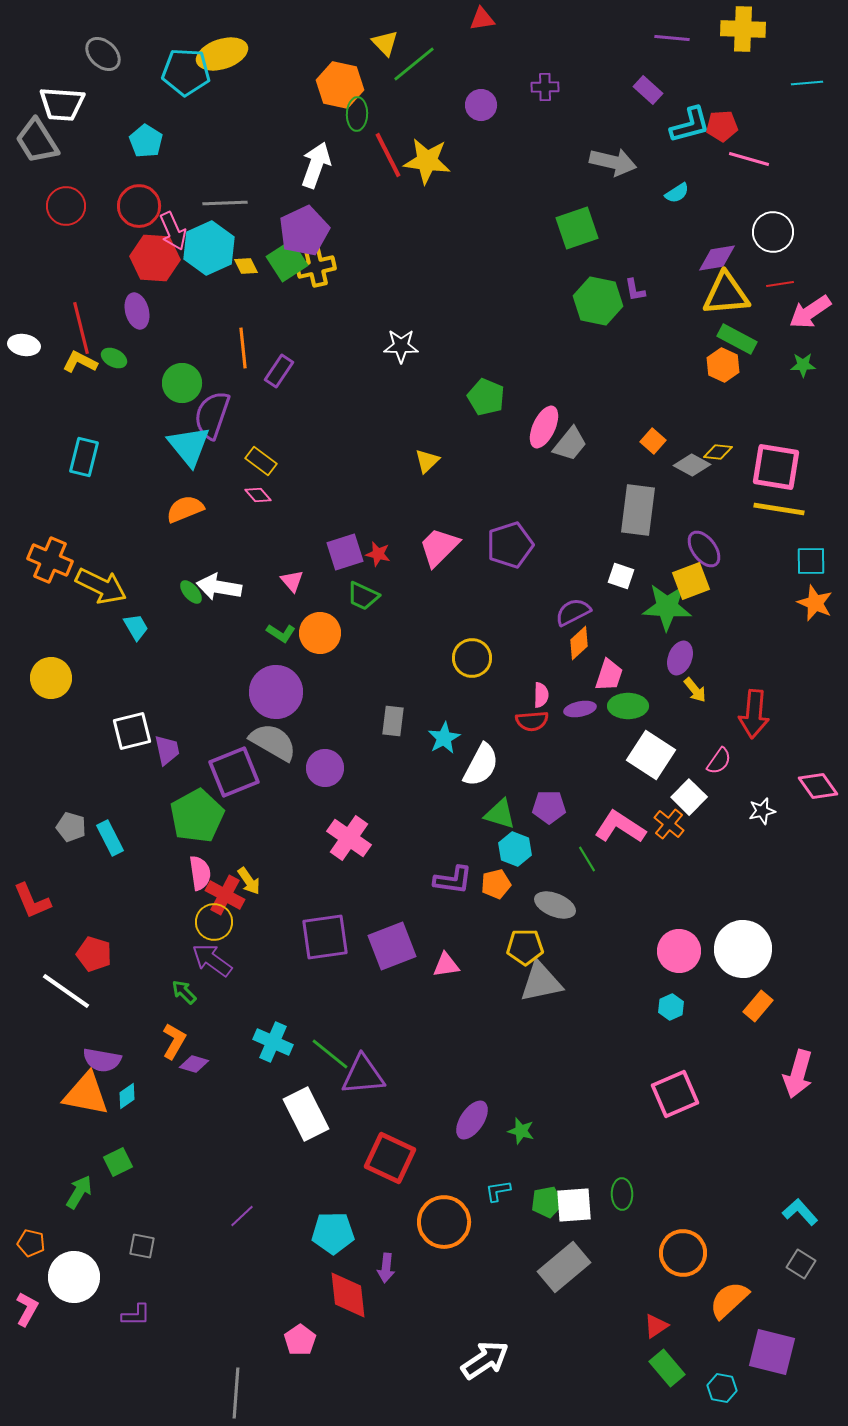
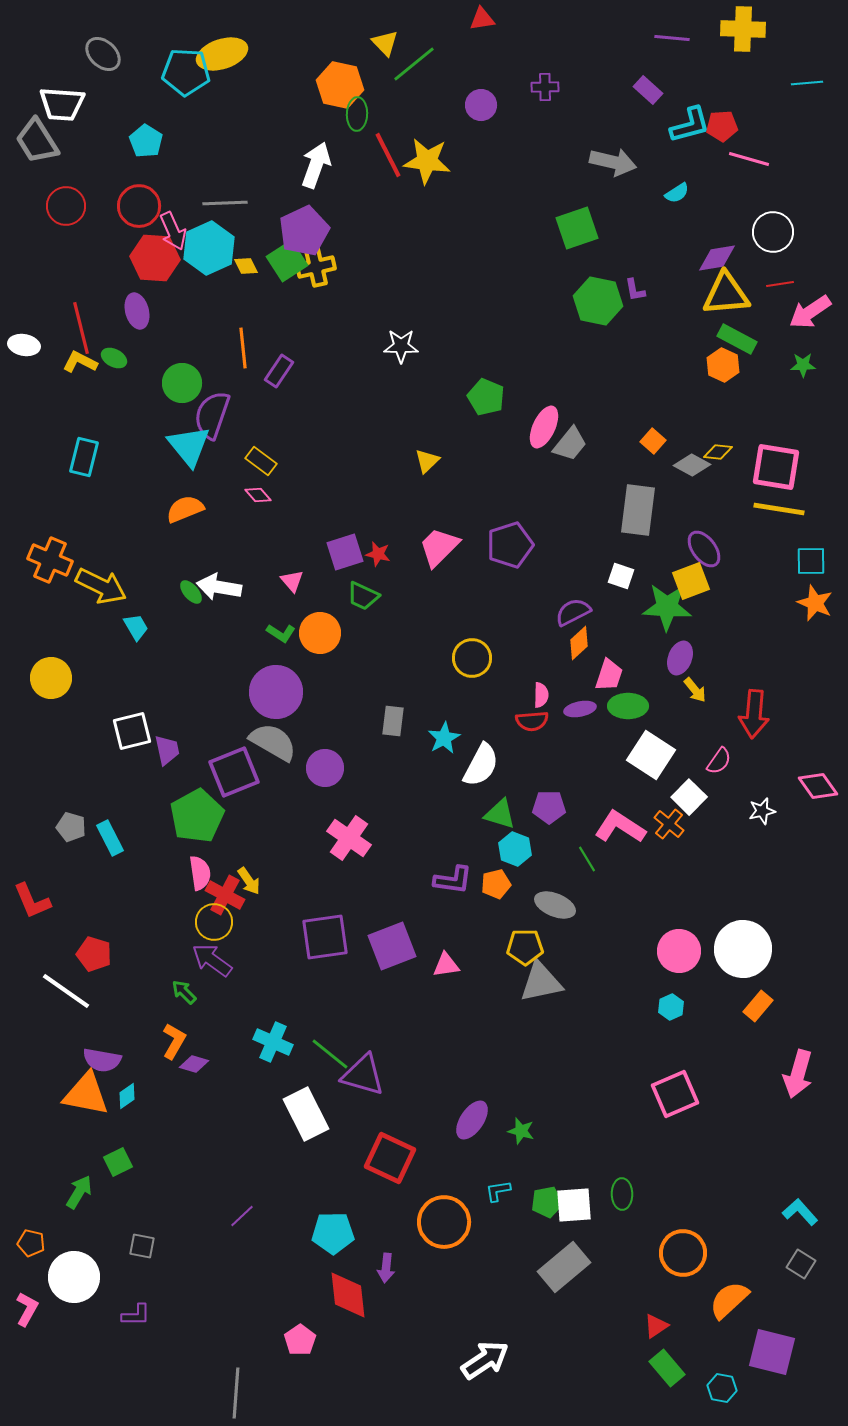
purple triangle at (363, 1075): rotated 21 degrees clockwise
